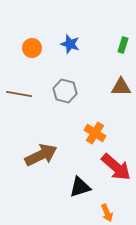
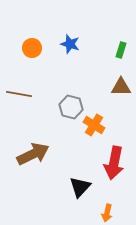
green rectangle: moved 2 px left, 5 px down
gray hexagon: moved 6 px right, 16 px down
orange cross: moved 1 px left, 8 px up
brown arrow: moved 8 px left, 1 px up
red arrow: moved 2 px left, 4 px up; rotated 60 degrees clockwise
black triangle: rotated 30 degrees counterclockwise
orange arrow: rotated 36 degrees clockwise
